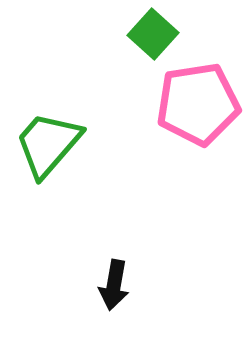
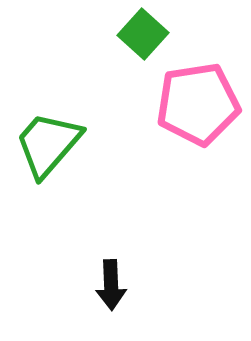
green square: moved 10 px left
black arrow: moved 3 px left; rotated 12 degrees counterclockwise
